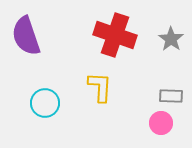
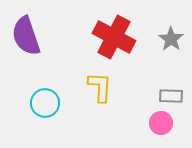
red cross: moved 1 px left, 2 px down; rotated 9 degrees clockwise
